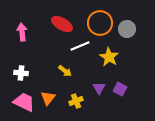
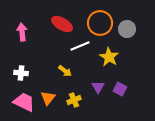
purple triangle: moved 1 px left, 1 px up
yellow cross: moved 2 px left, 1 px up
